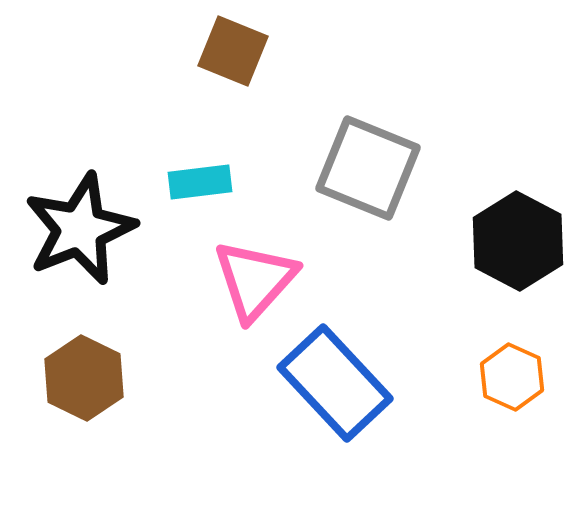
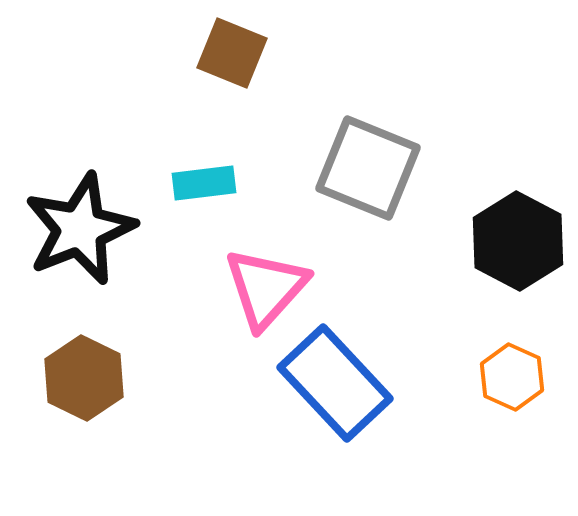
brown square: moved 1 px left, 2 px down
cyan rectangle: moved 4 px right, 1 px down
pink triangle: moved 11 px right, 8 px down
